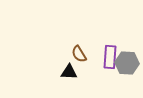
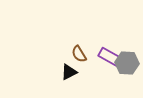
purple rectangle: rotated 65 degrees counterclockwise
black triangle: rotated 30 degrees counterclockwise
